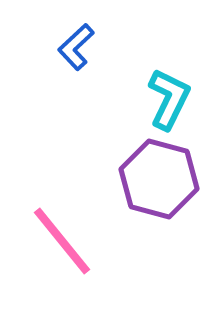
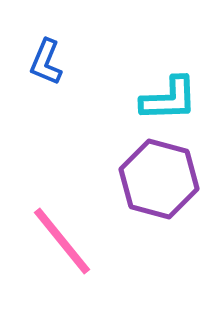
blue L-shape: moved 30 px left, 15 px down; rotated 24 degrees counterclockwise
cyan L-shape: rotated 62 degrees clockwise
